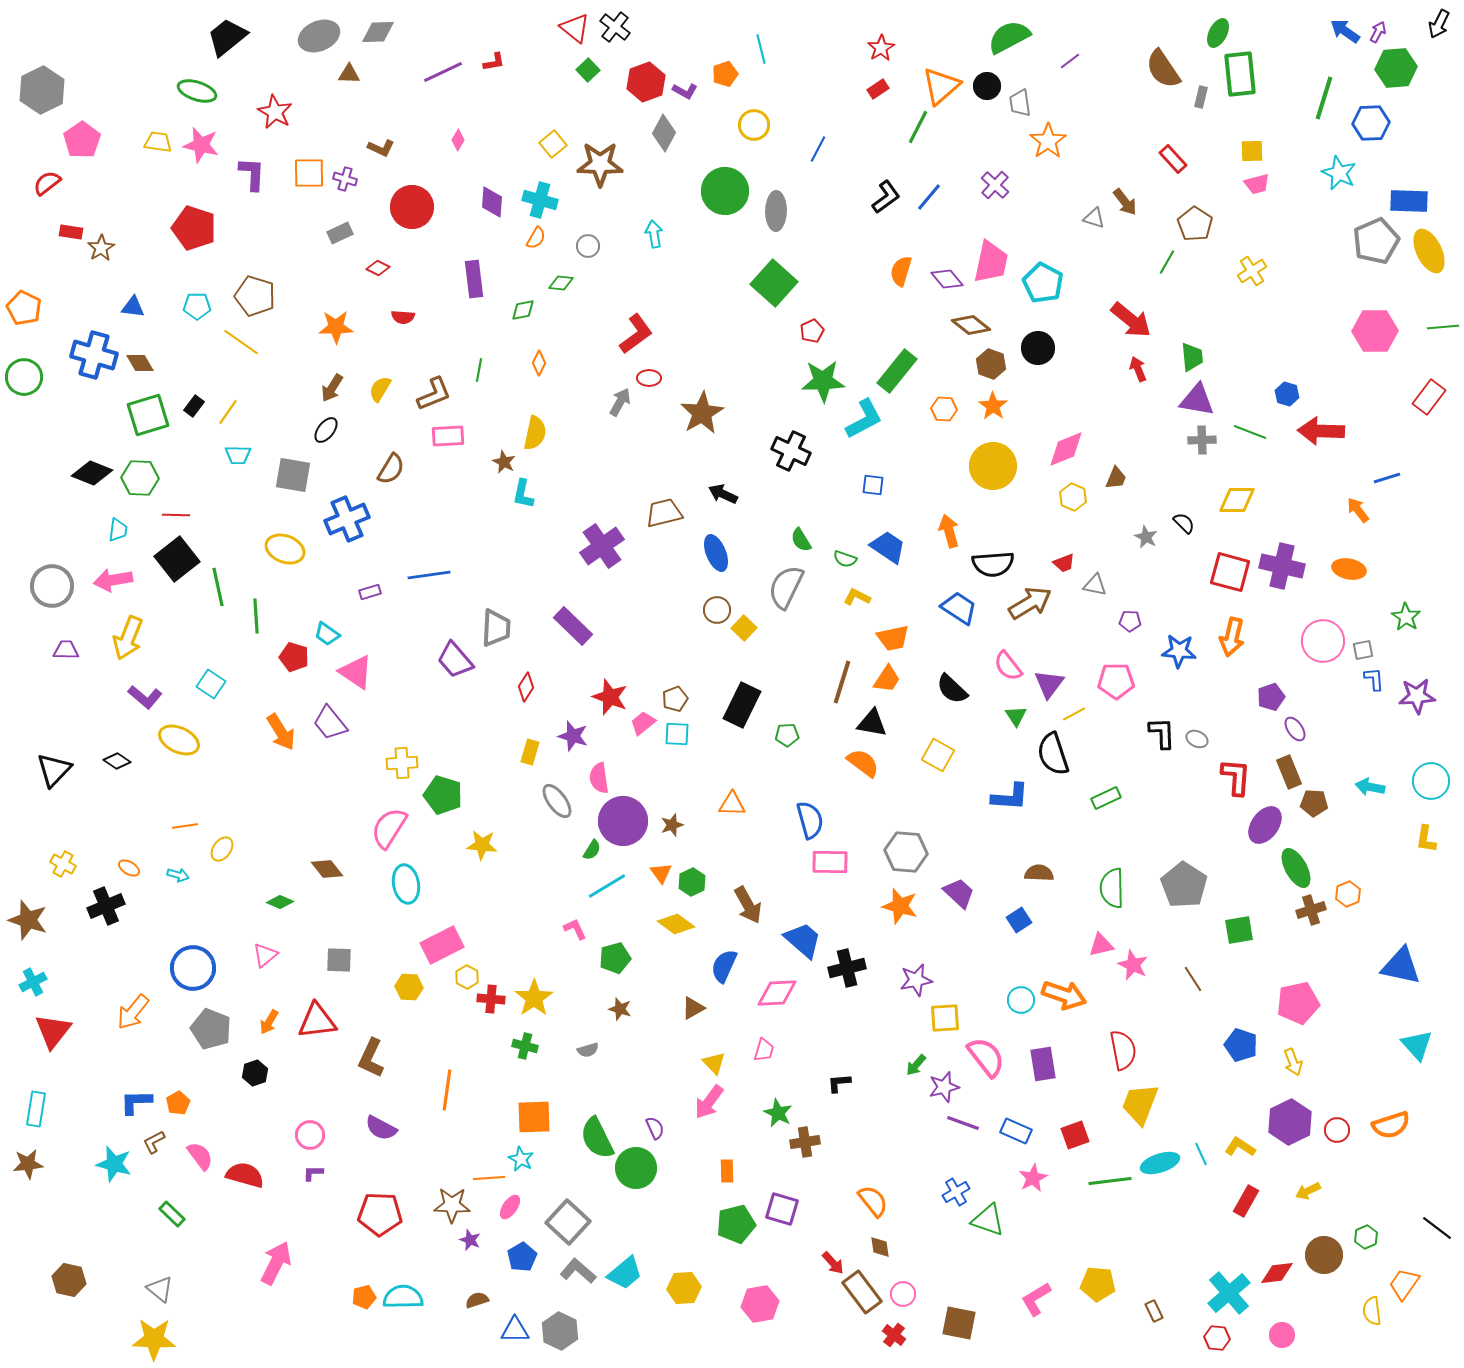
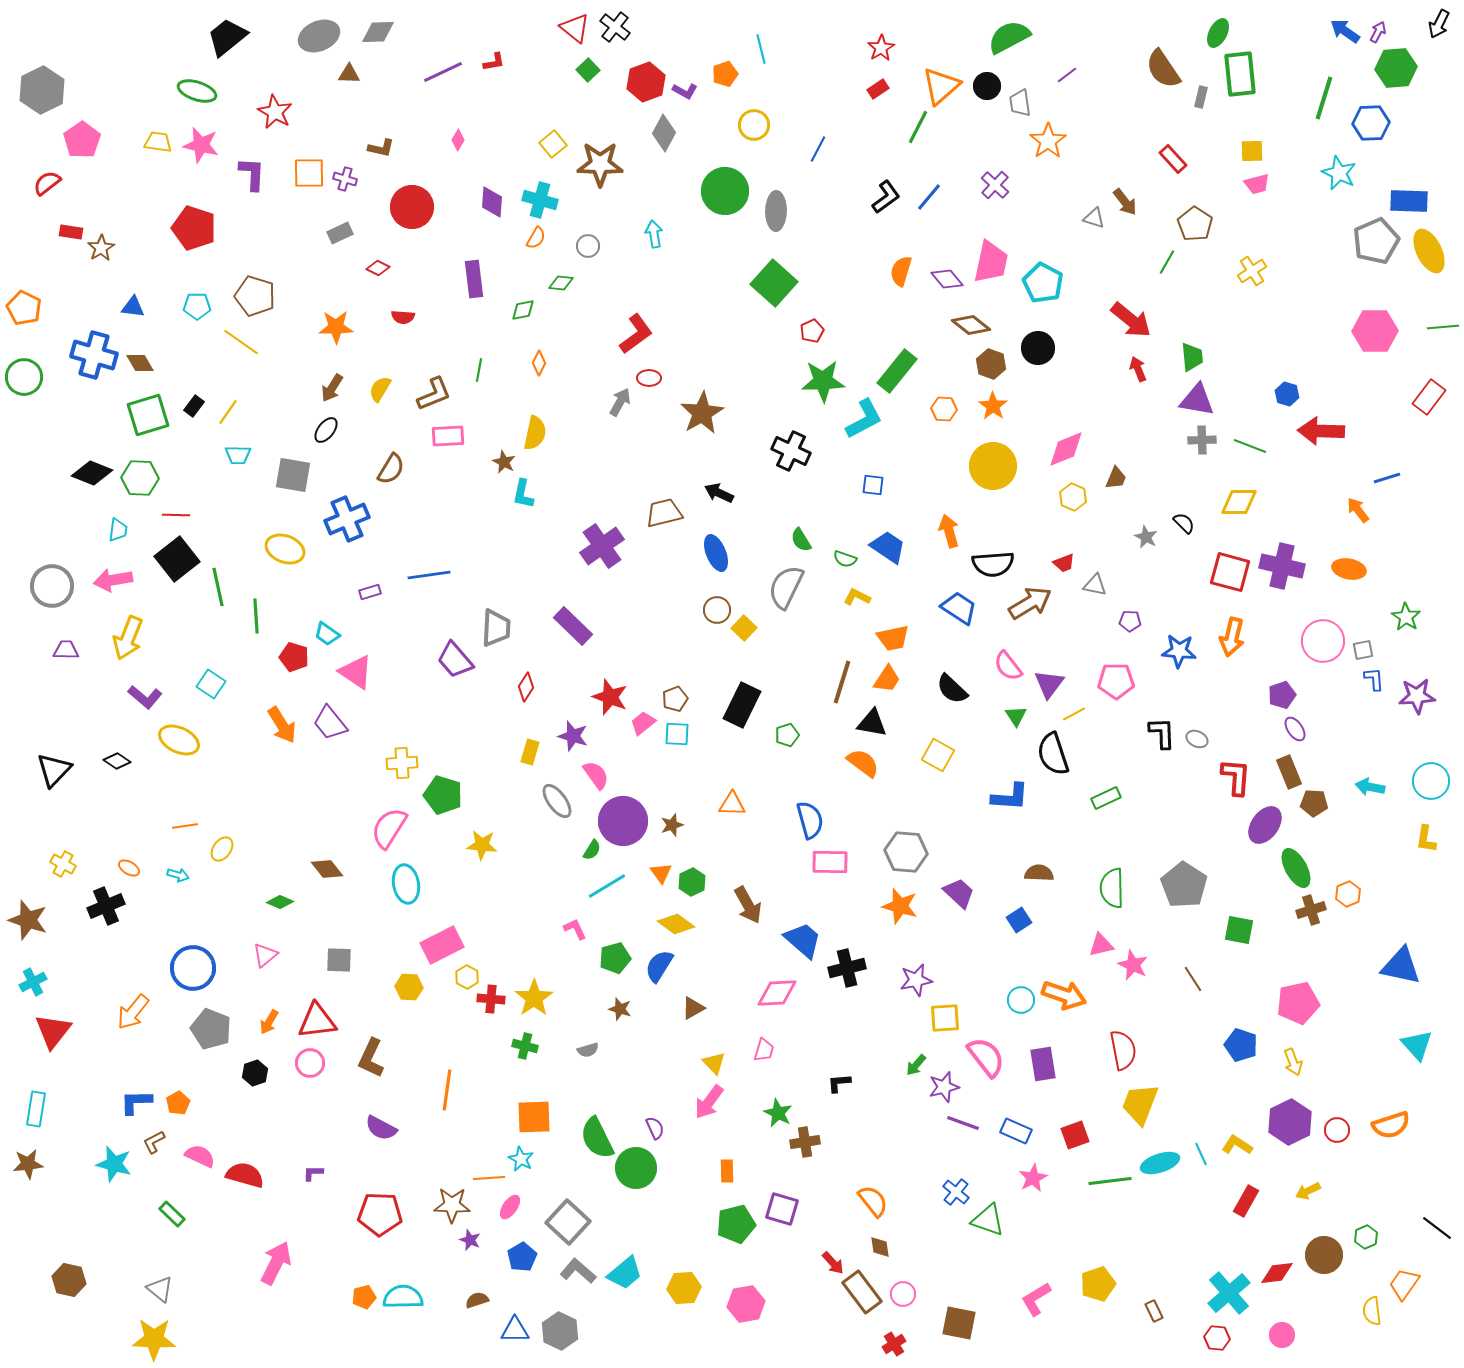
purple line at (1070, 61): moved 3 px left, 14 px down
brown L-shape at (381, 148): rotated 12 degrees counterclockwise
green line at (1250, 432): moved 14 px down
black arrow at (723, 494): moved 4 px left, 1 px up
yellow diamond at (1237, 500): moved 2 px right, 2 px down
purple pentagon at (1271, 697): moved 11 px right, 2 px up
orange arrow at (281, 732): moved 1 px right, 7 px up
green pentagon at (787, 735): rotated 15 degrees counterclockwise
pink semicircle at (599, 778): moved 3 px left, 3 px up; rotated 152 degrees clockwise
green square at (1239, 930): rotated 20 degrees clockwise
blue semicircle at (724, 966): moved 65 px left; rotated 8 degrees clockwise
pink circle at (310, 1135): moved 72 px up
yellow L-shape at (1240, 1147): moved 3 px left, 2 px up
pink semicircle at (200, 1156): rotated 28 degrees counterclockwise
blue cross at (956, 1192): rotated 20 degrees counterclockwise
yellow pentagon at (1098, 1284): rotated 24 degrees counterclockwise
pink hexagon at (760, 1304): moved 14 px left
red cross at (894, 1335): moved 9 px down; rotated 20 degrees clockwise
